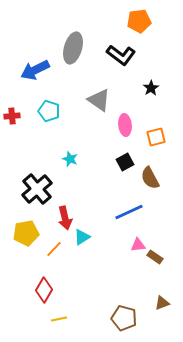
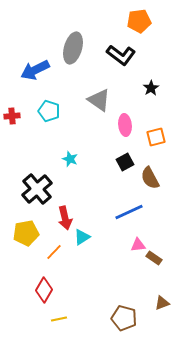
orange line: moved 3 px down
brown rectangle: moved 1 px left, 1 px down
